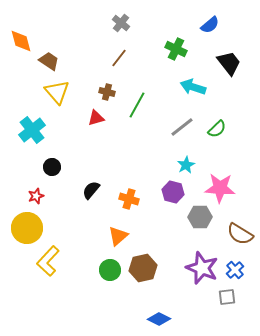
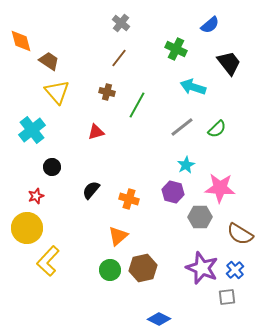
red triangle: moved 14 px down
